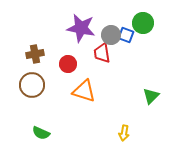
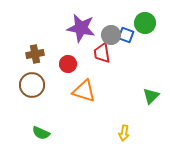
green circle: moved 2 px right
